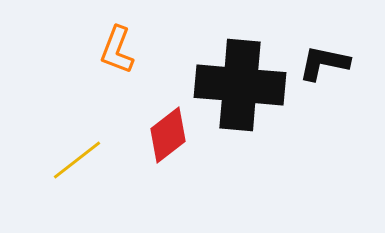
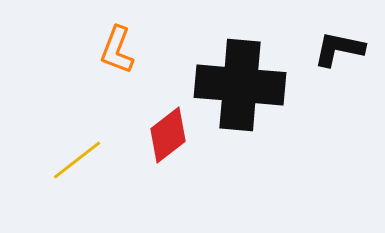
black L-shape: moved 15 px right, 14 px up
